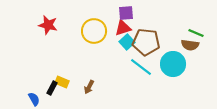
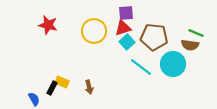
brown pentagon: moved 8 px right, 5 px up
brown arrow: rotated 40 degrees counterclockwise
